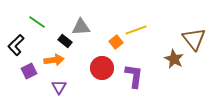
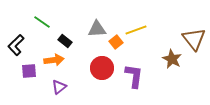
green line: moved 5 px right
gray triangle: moved 16 px right, 2 px down
brown star: moved 2 px left
purple square: rotated 21 degrees clockwise
purple triangle: rotated 21 degrees clockwise
